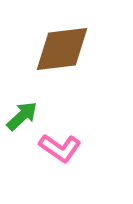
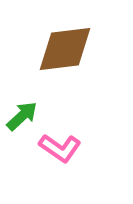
brown diamond: moved 3 px right
